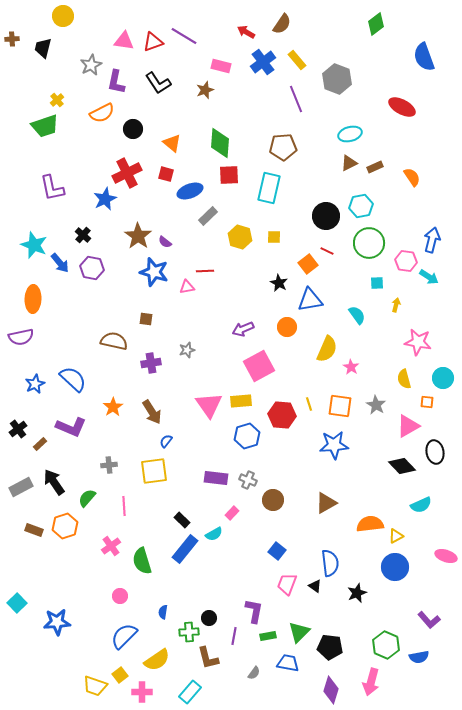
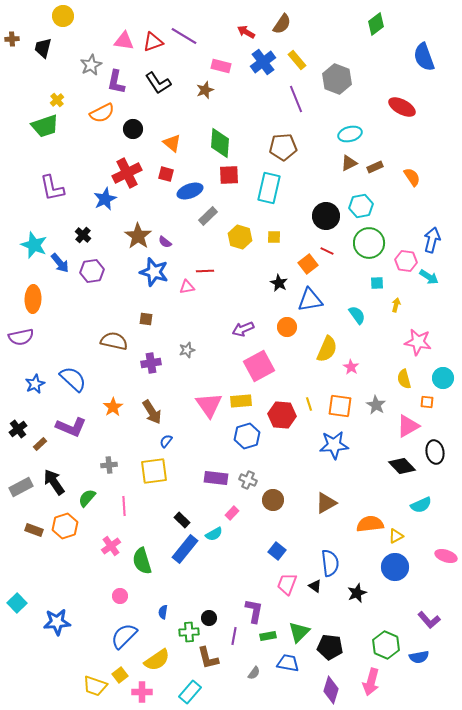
purple hexagon at (92, 268): moved 3 px down; rotated 20 degrees counterclockwise
